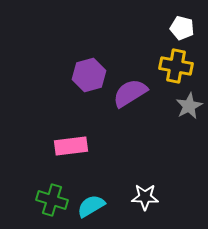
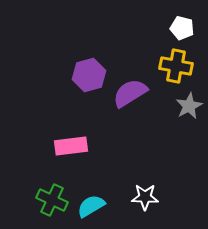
green cross: rotated 8 degrees clockwise
